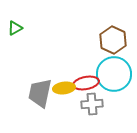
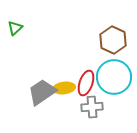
green triangle: rotated 14 degrees counterclockwise
cyan circle: moved 3 px down
red ellipse: rotated 60 degrees counterclockwise
gray trapezoid: moved 2 px right, 1 px up; rotated 44 degrees clockwise
gray cross: moved 3 px down
